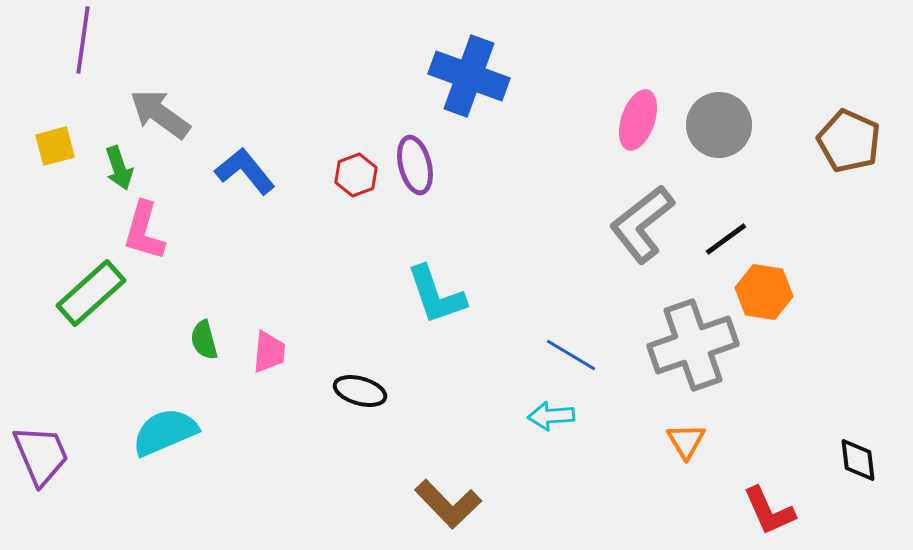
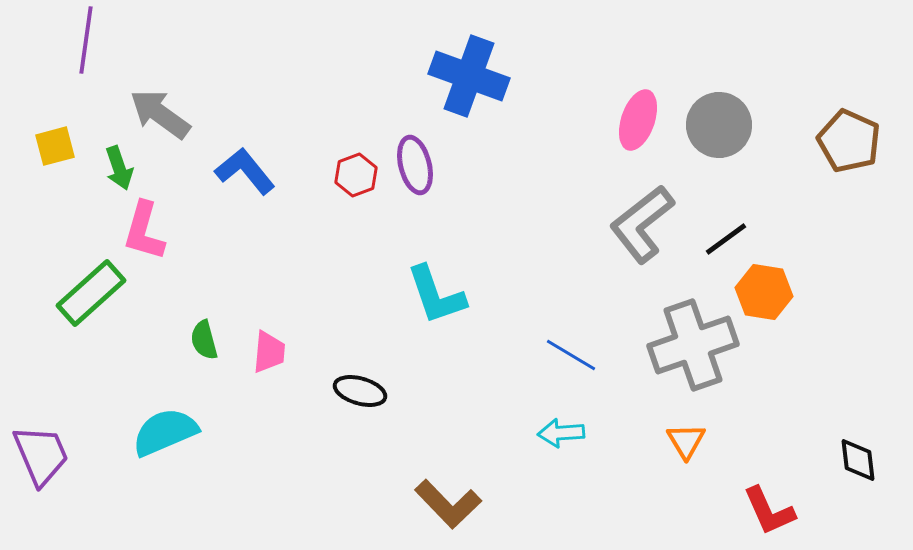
purple line: moved 3 px right
cyan arrow: moved 10 px right, 17 px down
